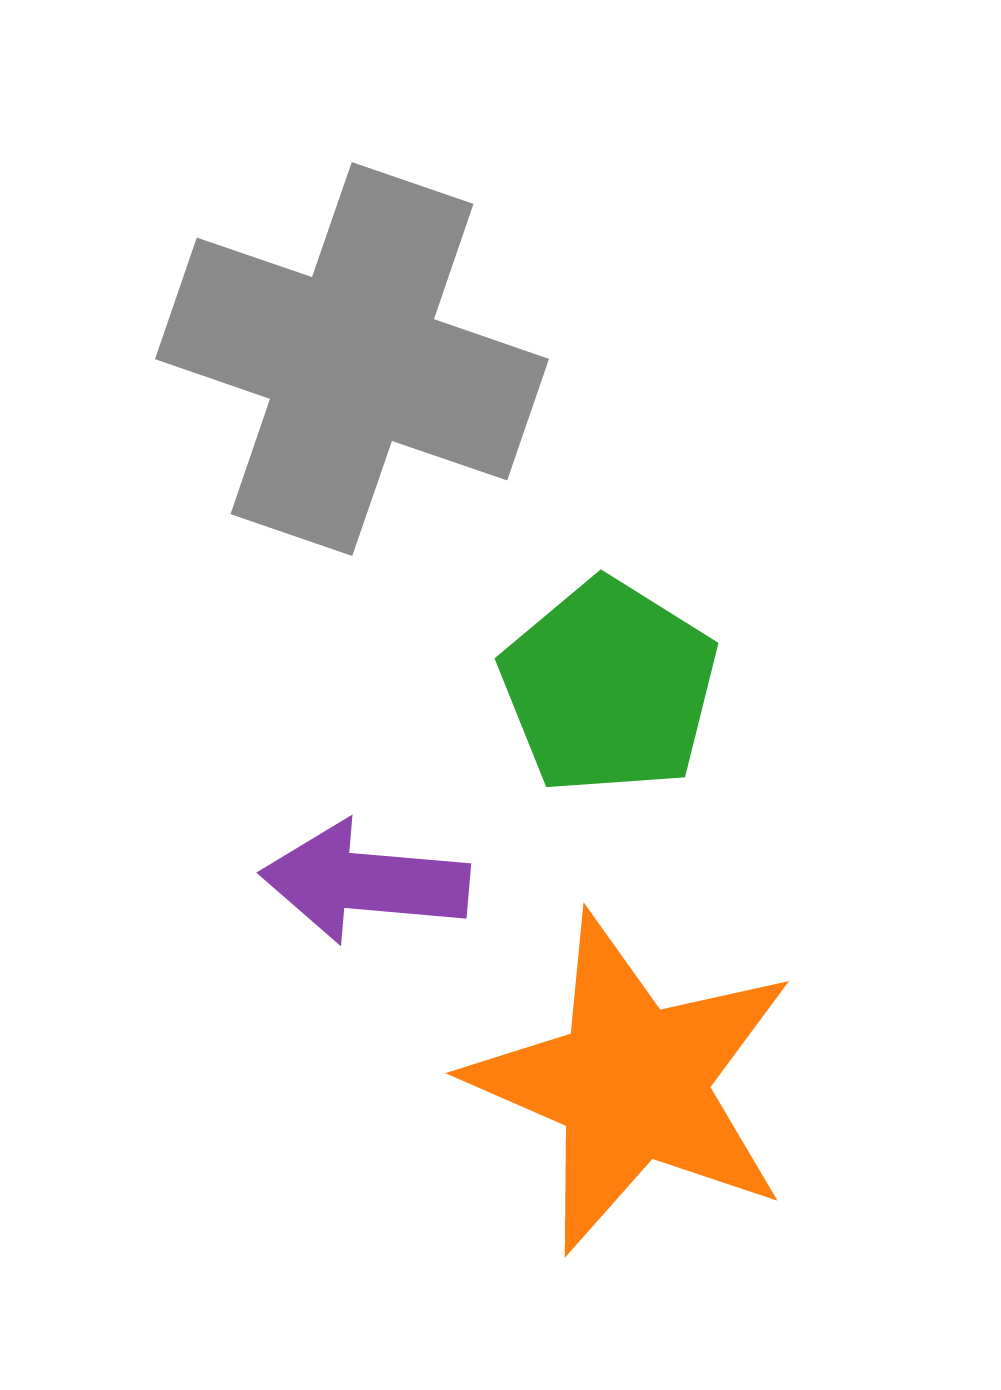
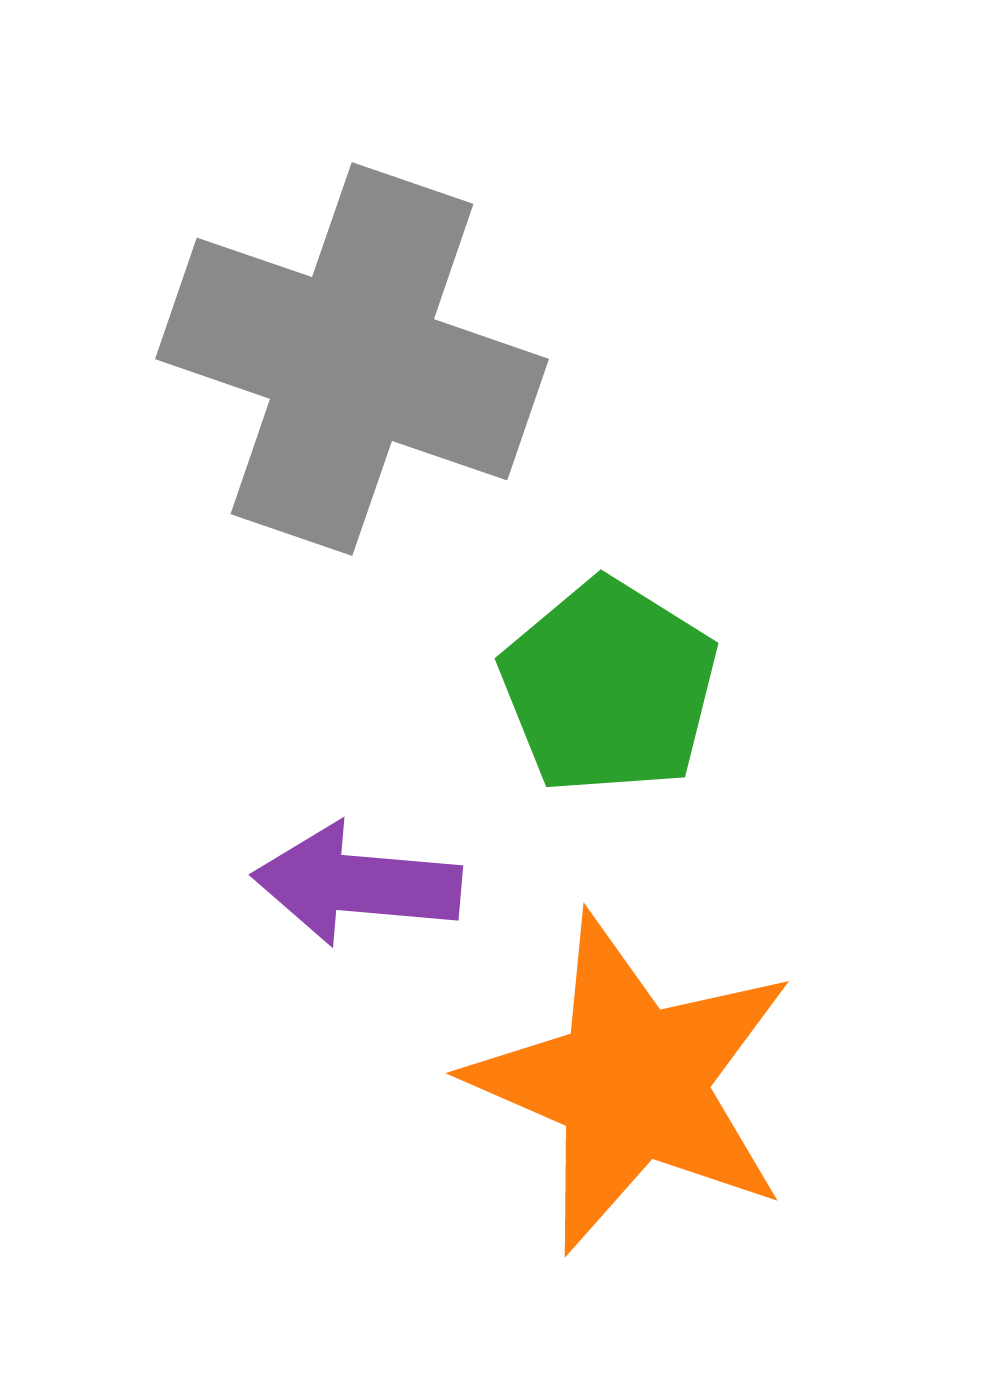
purple arrow: moved 8 px left, 2 px down
